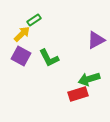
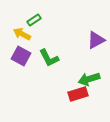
yellow arrow: rotated 108 degrees counterclockwise
